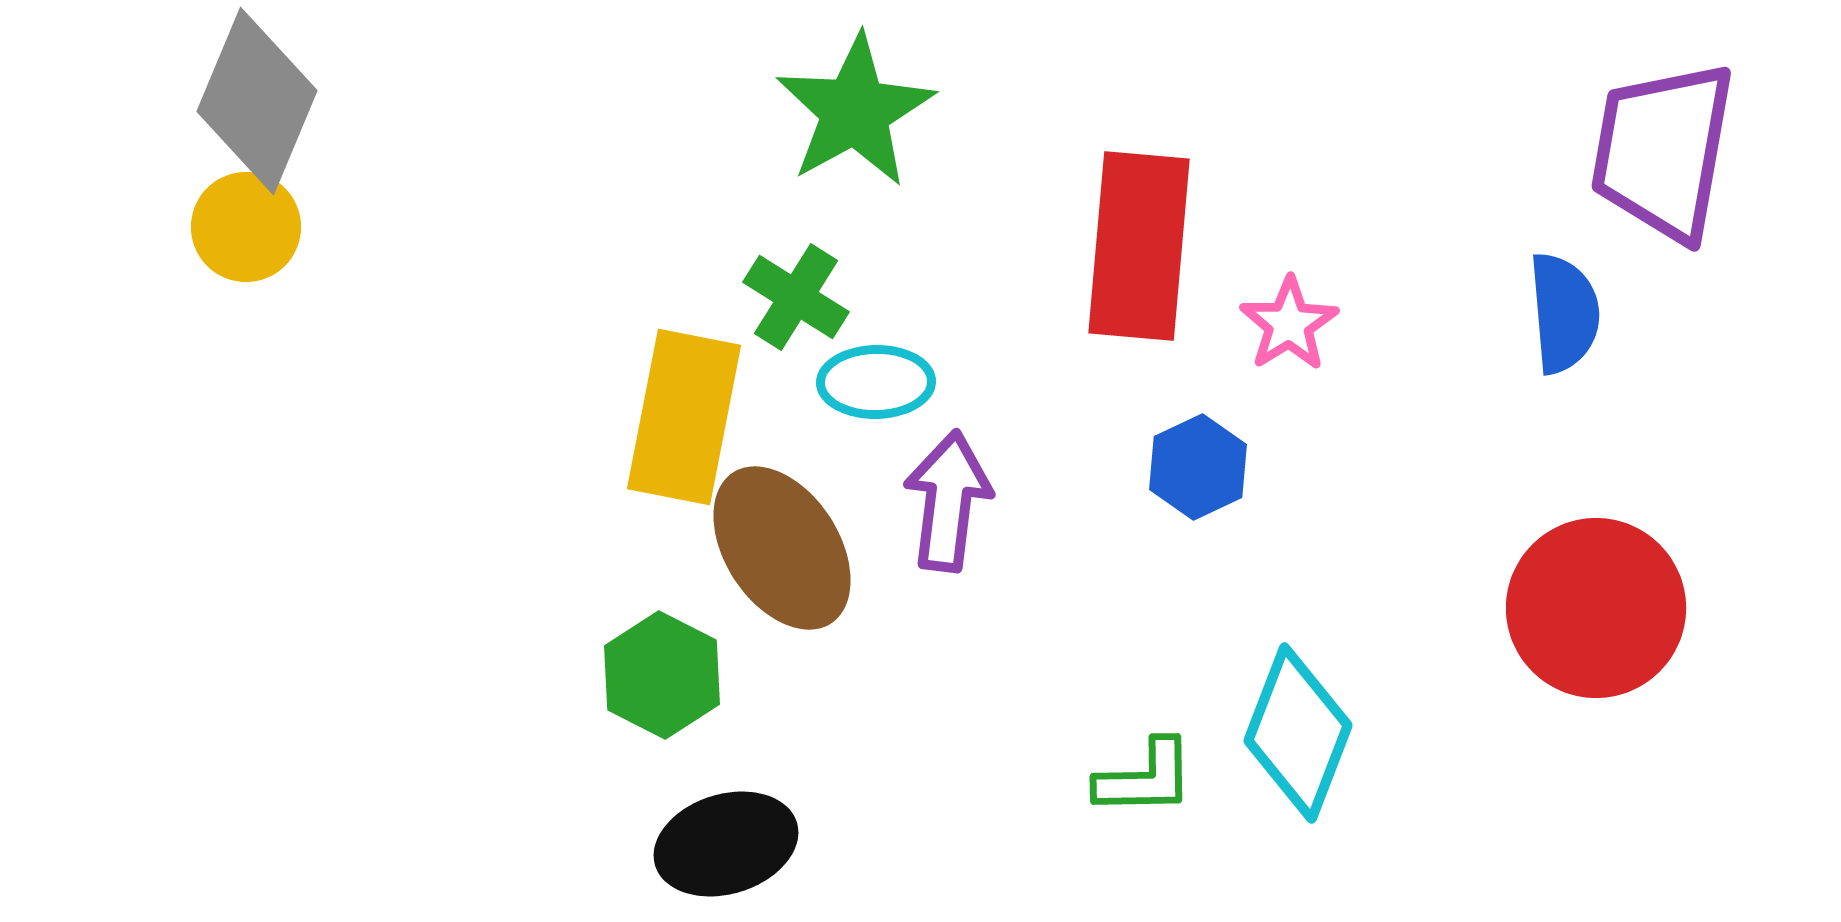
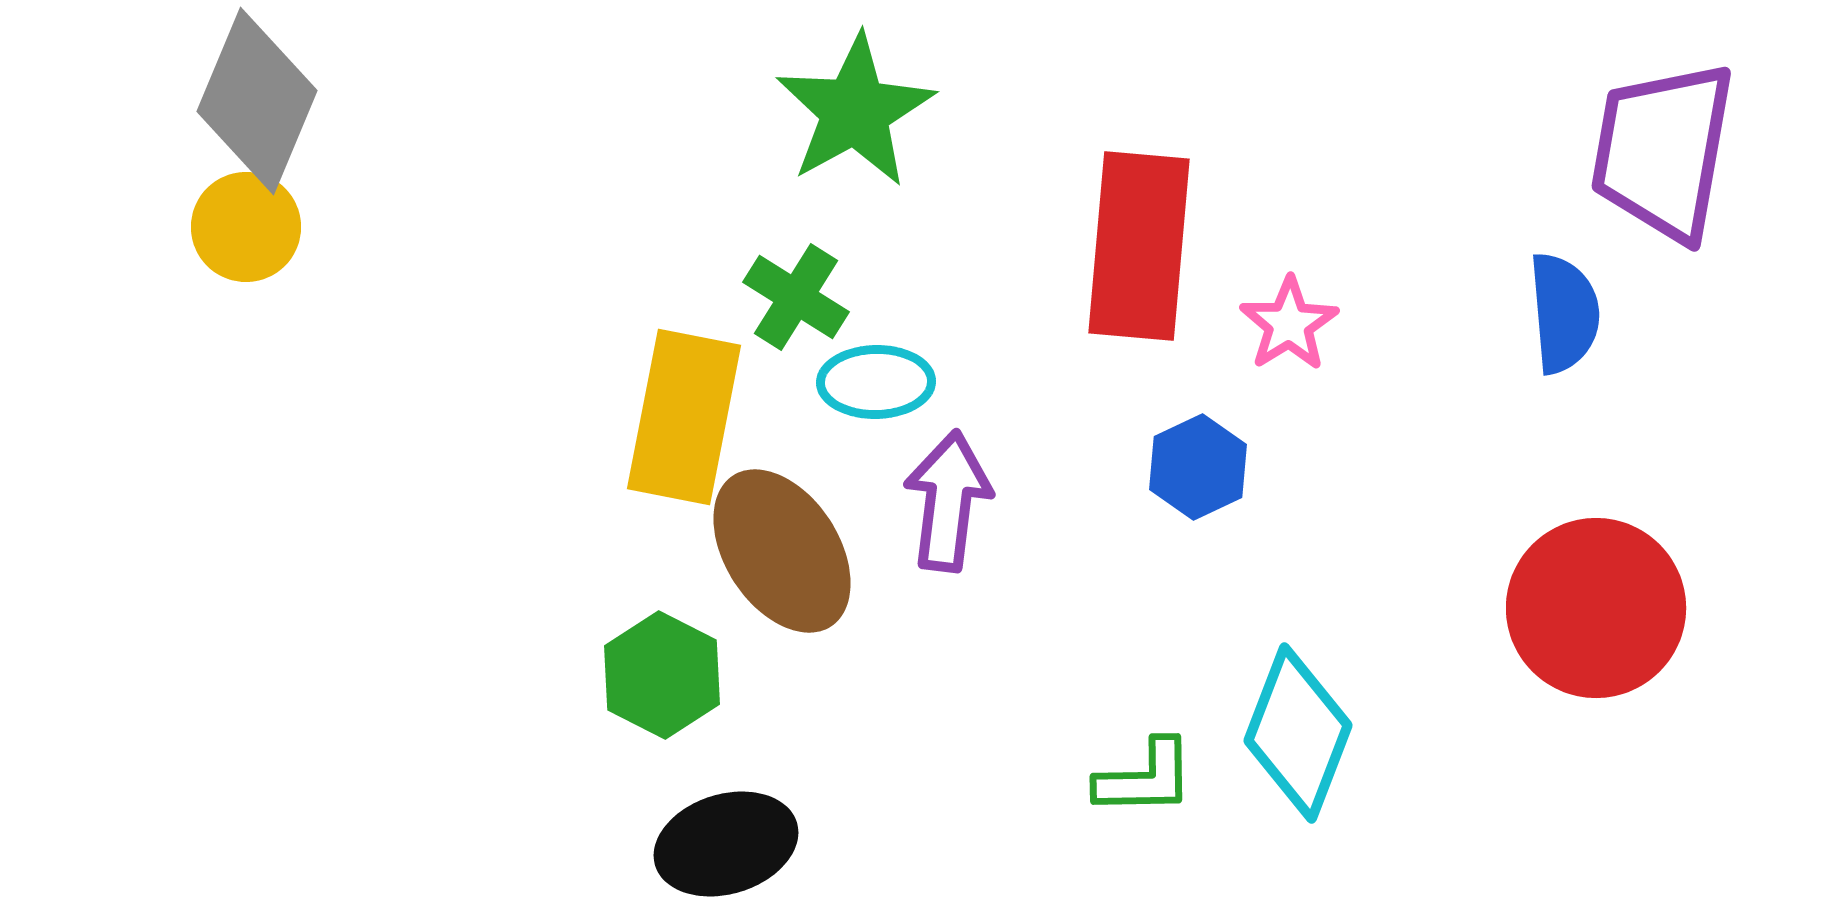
brown ellipse: moved 3 px down
